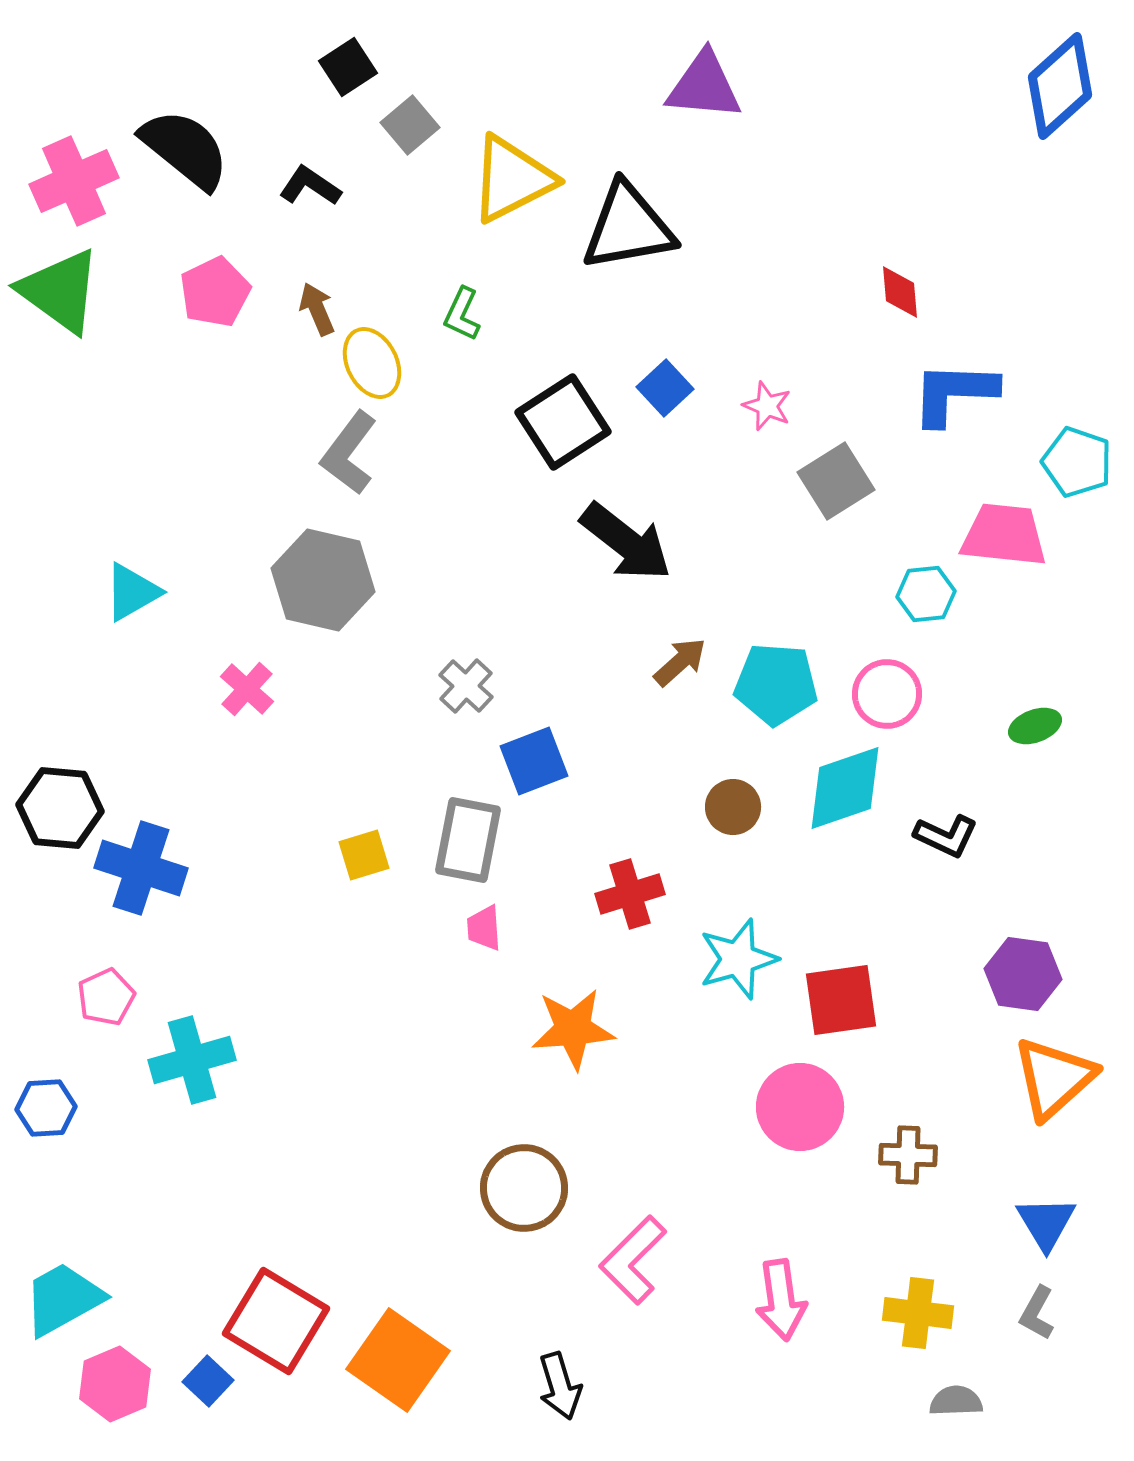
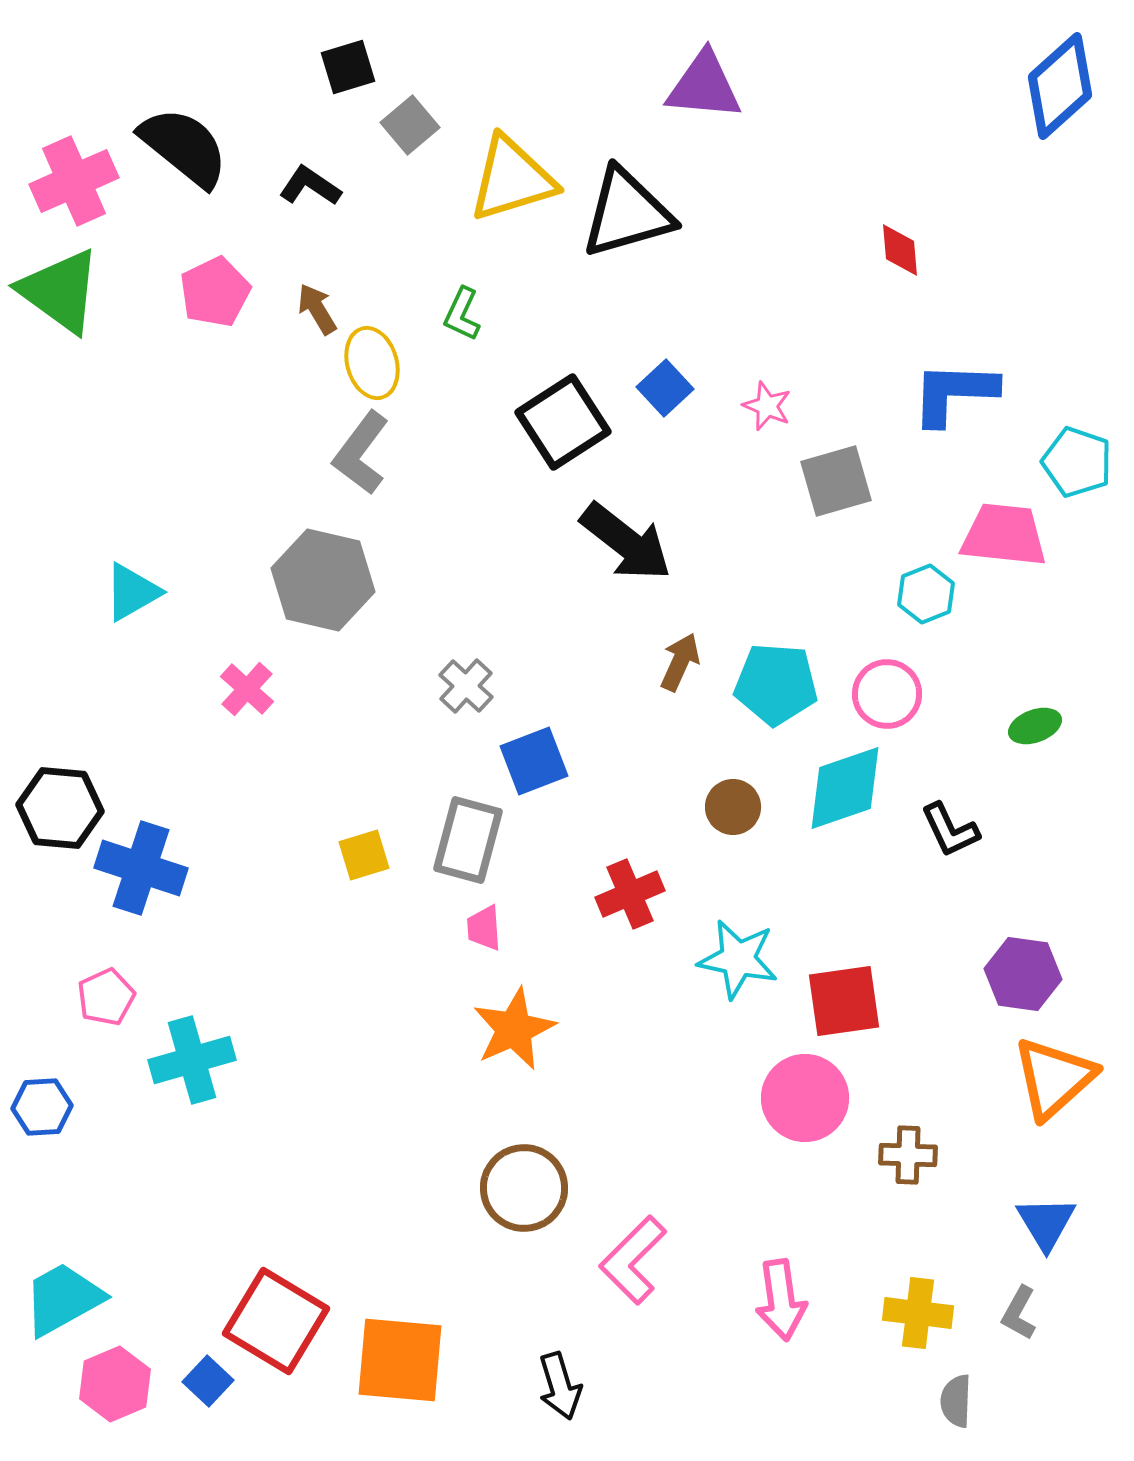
black square at (348, 67): rotated 16 degrees clockwise
black semicircle at (185, 149): moved 1 px left, 2 px up
yellow triangle at (512, 179): rotated 10 degrees clockwise
black triangle at (628, 227): moved 1 px left, 14 px up; rotated 6 degrees counterclockwise
red diamond at (900, 292): moved 42 px up
brown arrow at (317, 309): rotated 8 degrees counterclockwise
yellow ellipse at (372, 363): rotated 10 degrees clockwise
gray L-shape at (349, 453): moved 12 px right
gray square at (836, 481): rotated 16 degrees clockwise
cyan hexagon at (926, 594): rotated 16 degrees counterclockwise
brown arrow at (680, 662): rotated 24 degrees counterclockwise
black L-shape at (946, 836): moved 4 px right, 6 px up; rotated 40 degrees clockwise
gray rectangle at (468, 840): rotated 4 degrees clockwise
red cross at (630, 894): rotated 6 degrees counterclockwise
cyan star at (738, 959): rotated 28 degrees clockwise
red square at (841, 1000): moved 3 px right, 1 px down
orange star at (573, 1029): moved 59 px left; rotated 20 degrees counterclockwise
pink circle at (800, 1107): moved 5 px right, 9 px up
blue hexagon at (46, 1108): moved 4 px left, 1 px up
gray L-shape at (1037, 1313): moved 18 px left
orange square at (398, 1360): moved 2 px right; rotated 30 degrees counterclockwise
gray semicircle at (956, 1401): rotated 86 degrees counterclockwise
